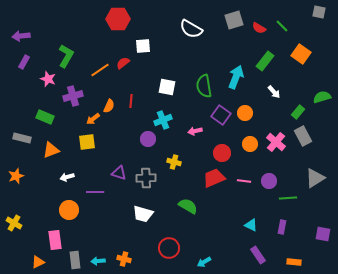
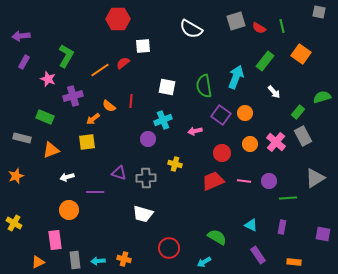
gray square at (234, 20): moved 2 px right, 1 px down
green line at (282, 26): rotated 32 degrees clockwise
orange semicircle at (109, 106): rotated 104 degrees clockwise
yellow cross at (174, 162): moved 1 px right, 2 px down
red trapezoid at (214, 178): moved 1 px left, 3 px down
green semicircle at (188, 206): moved 29 px right, 31 px down
